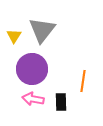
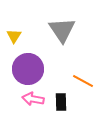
gray triangle: moved 20 px right; rotated 12 degrees counterclockwise
purple circle: moved 4 px left
orange line: rotated 70 degrees counterclockwise
